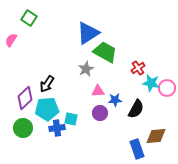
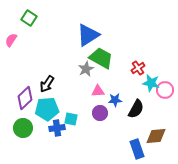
blue triangle: moved 2 px down
green trapezoid: moved 4 px left, 6 px down
pink circle: moved 2 px left, 2 px down
